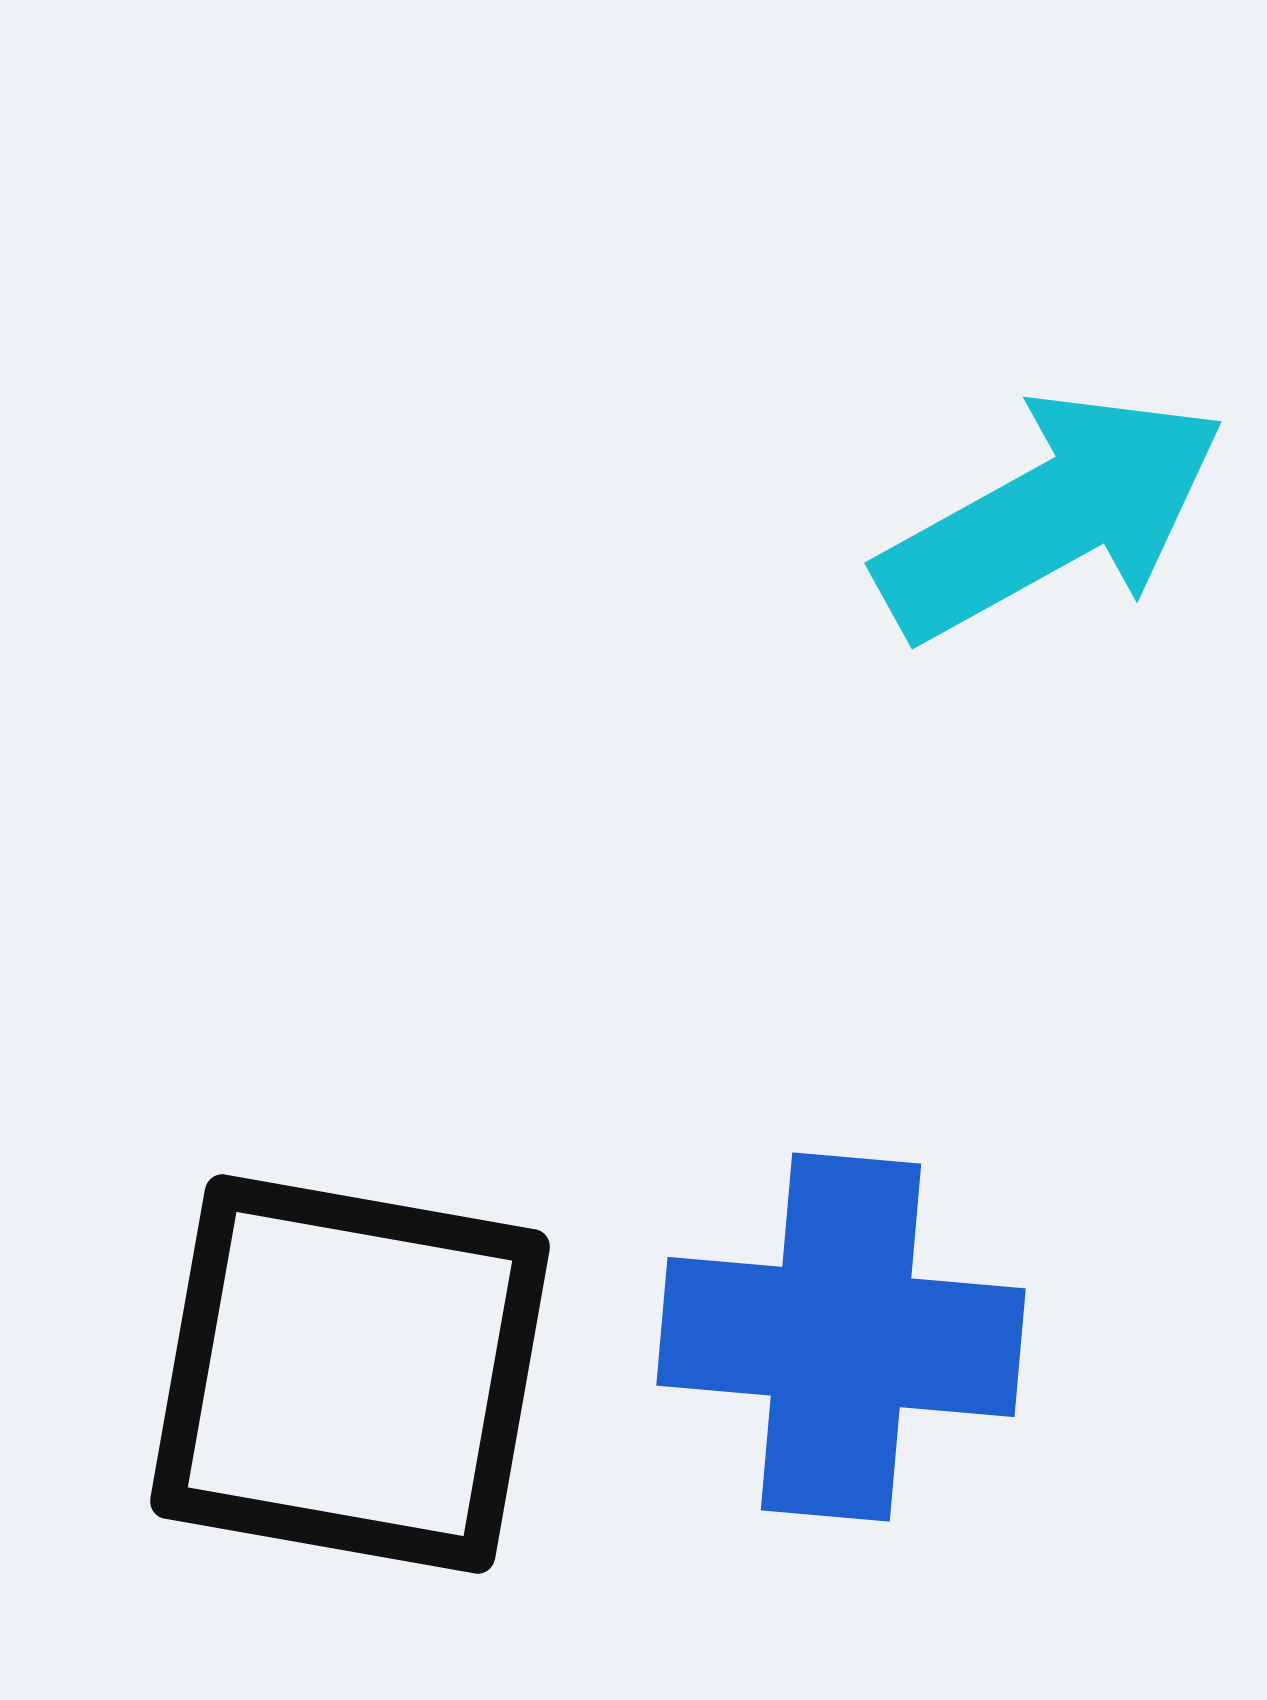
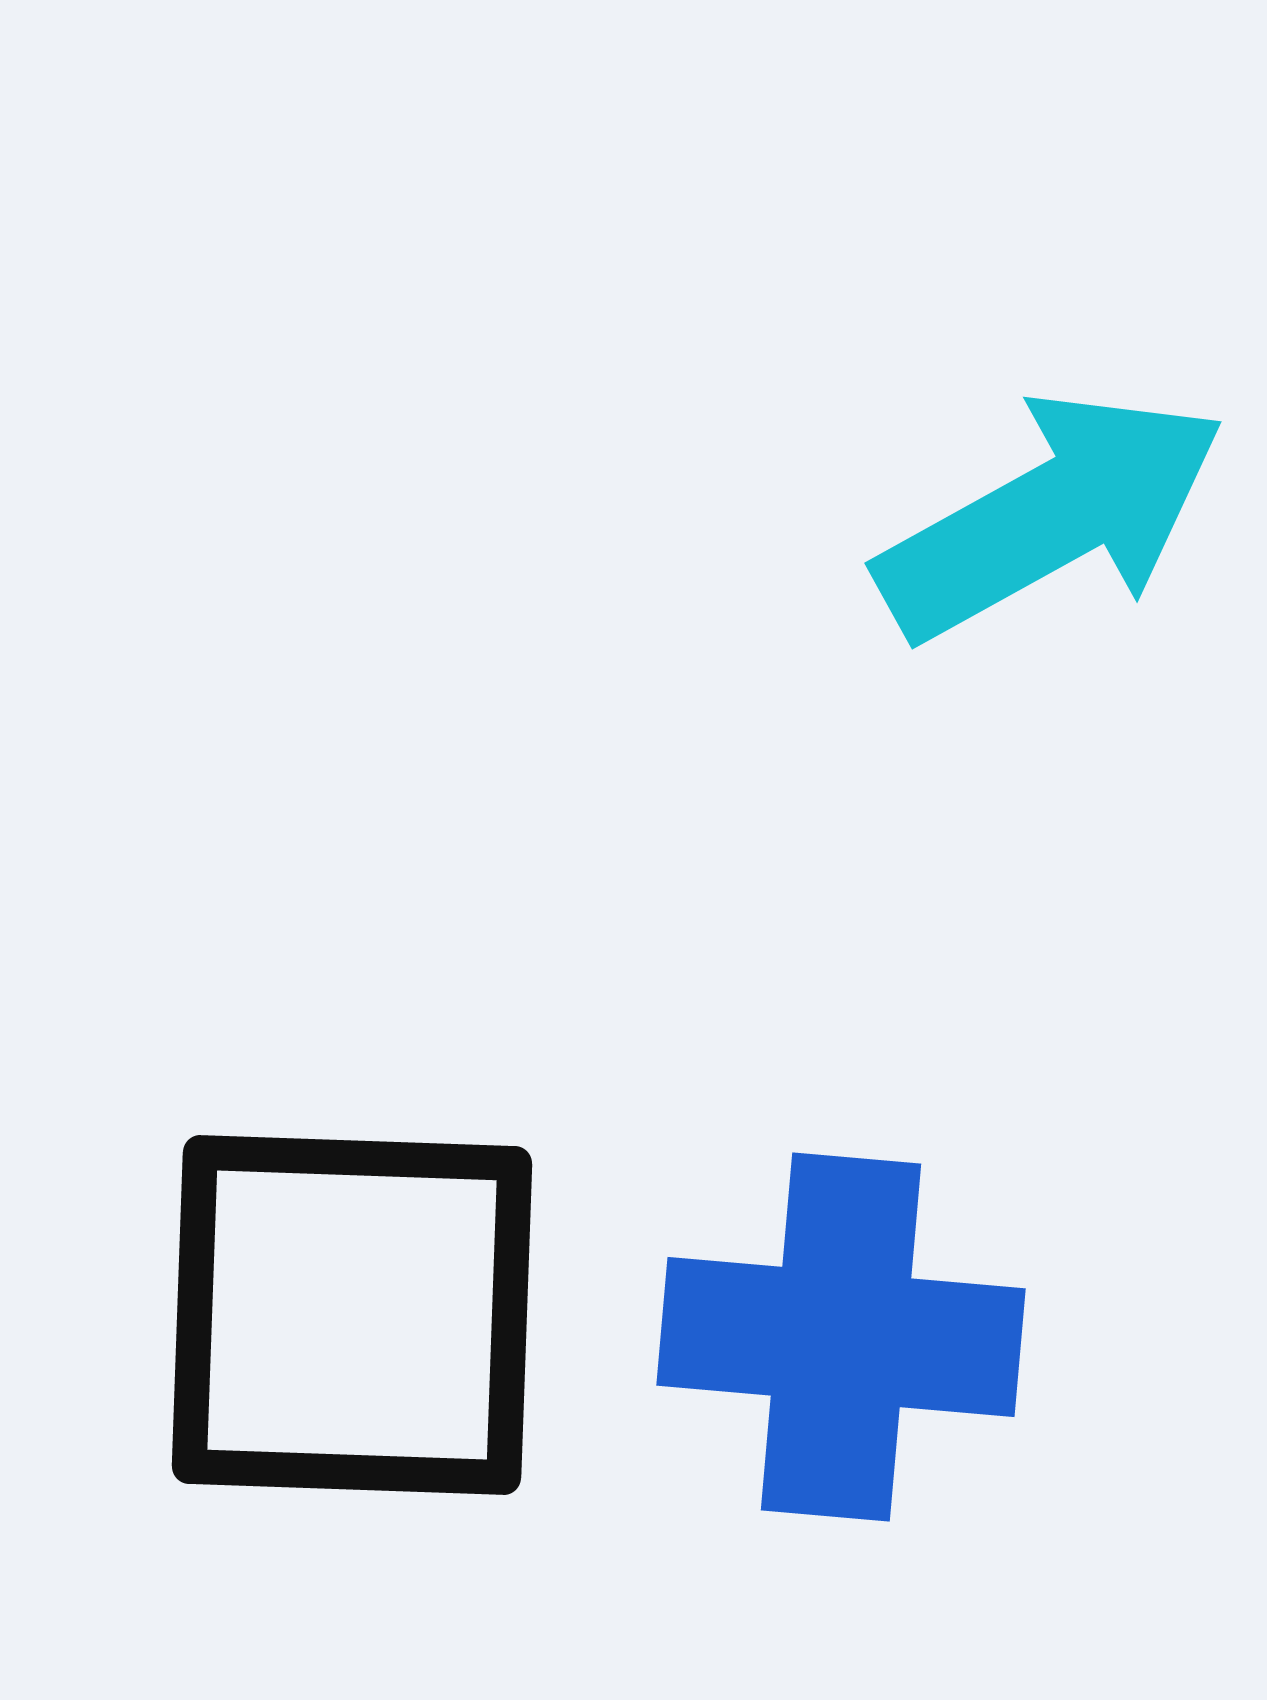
black square: moved 2 px right, 59 px up; rotated 8 degrees counterclockwise
